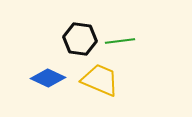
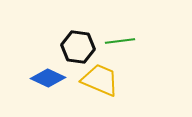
black hexagon: moved 2 px left, 8 px down
